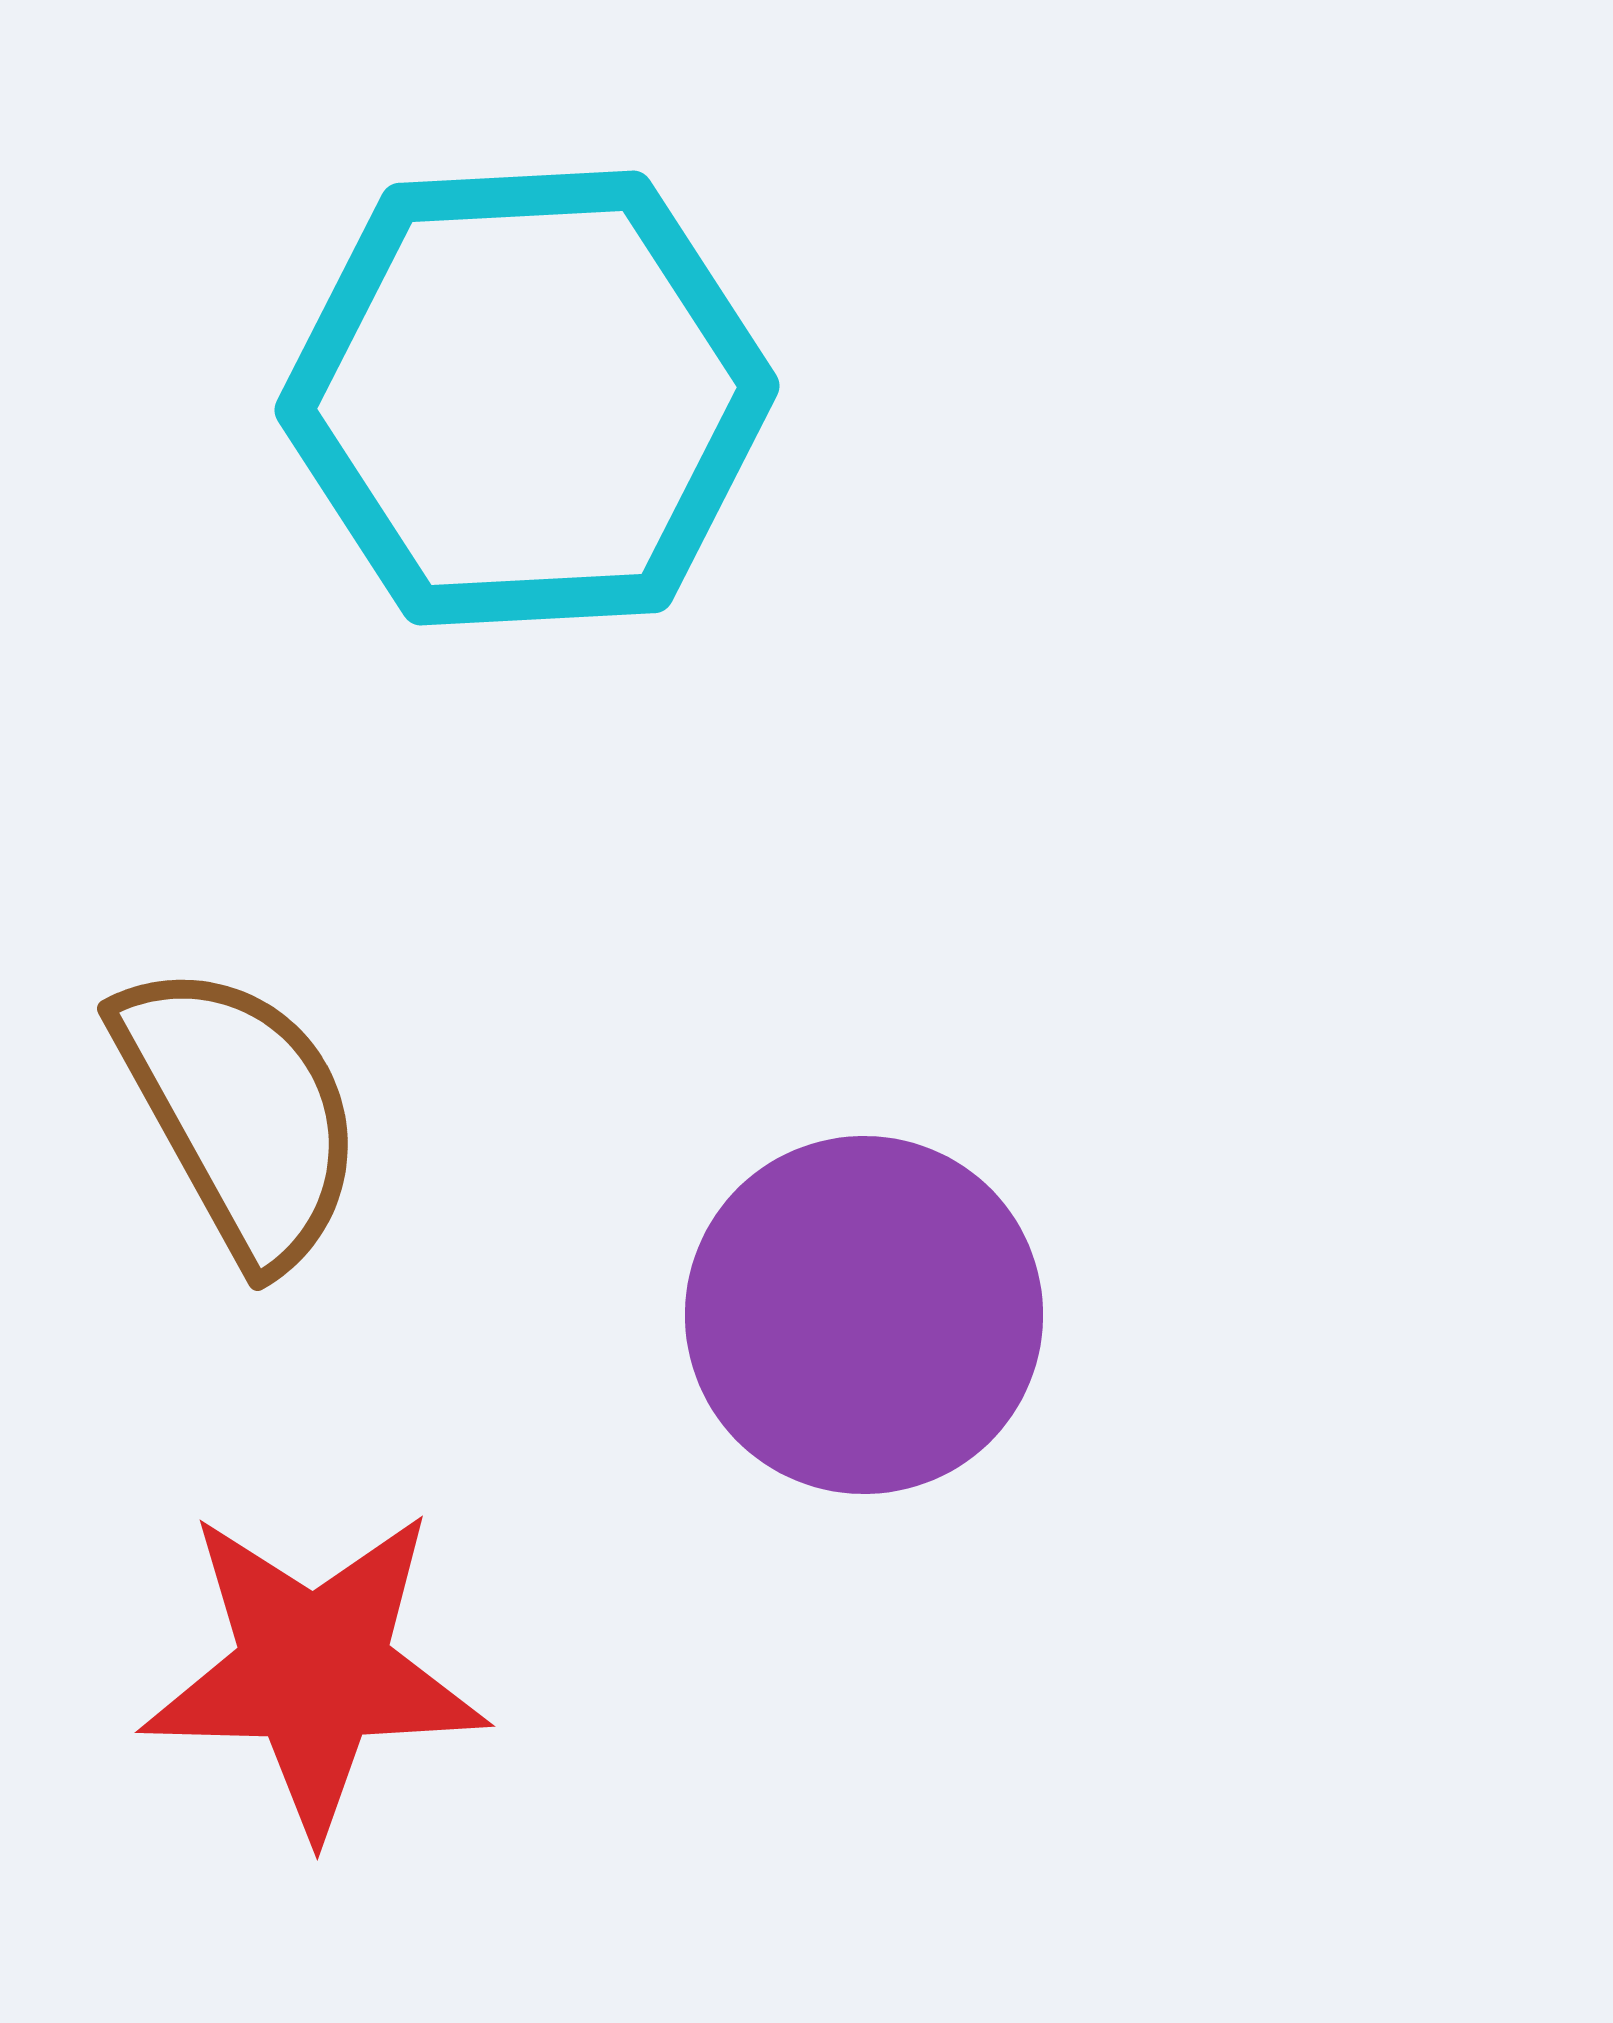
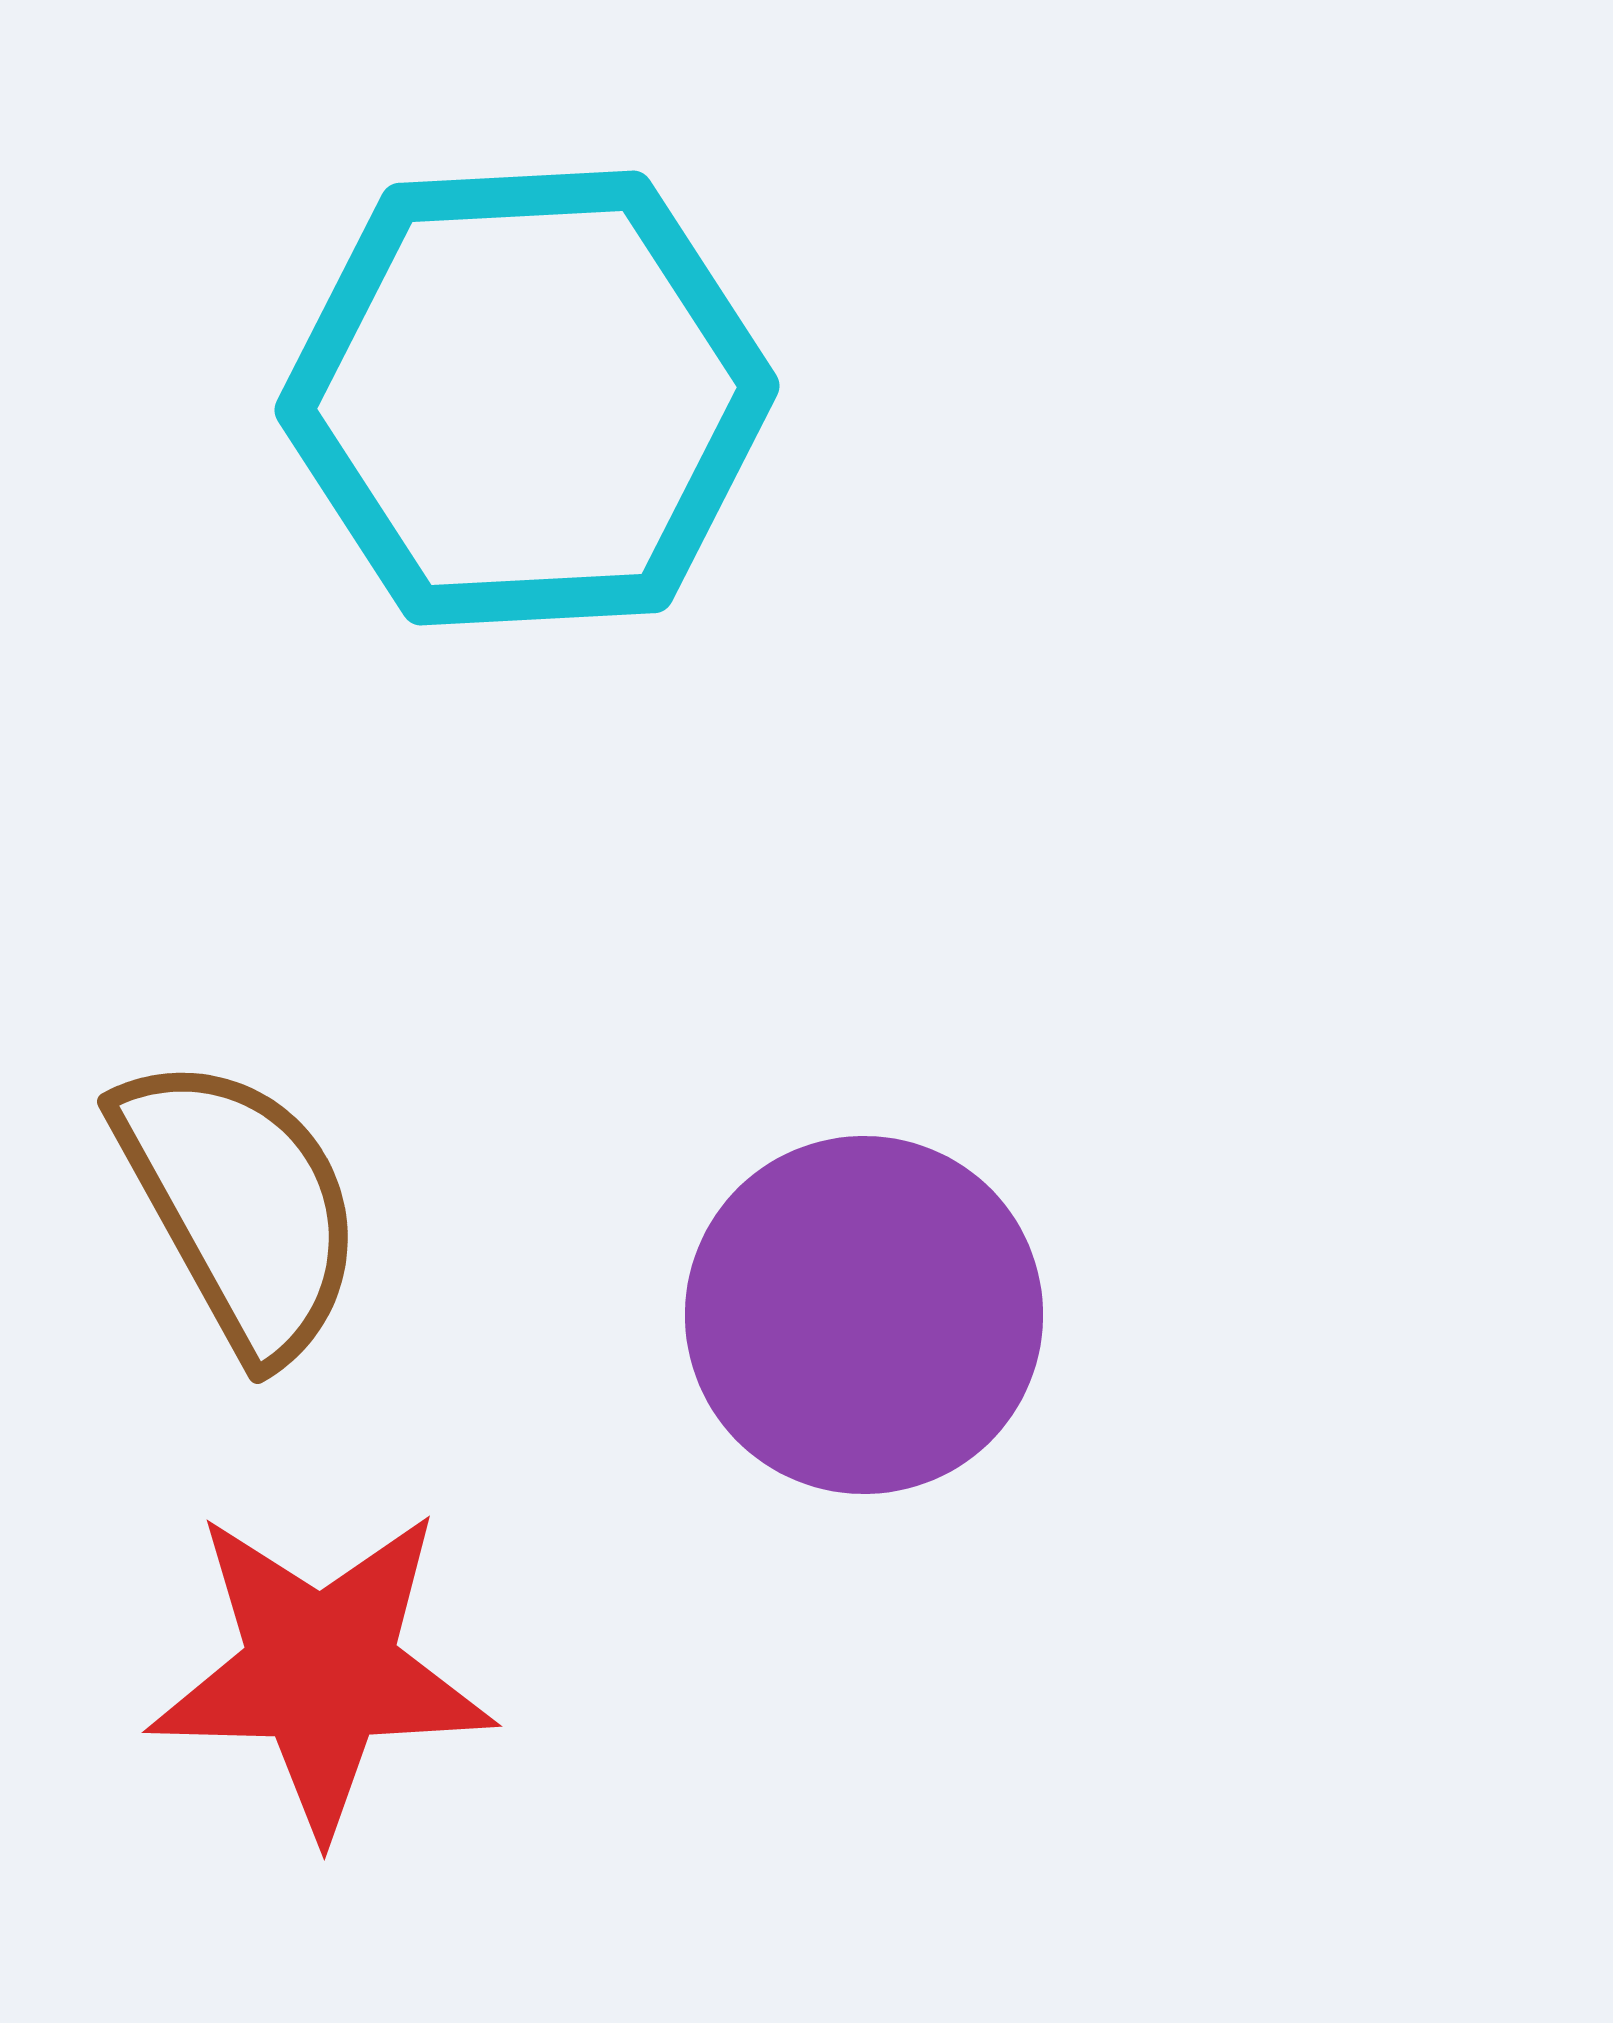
brown semicircle: moved 93 px down
red star: moved 7 px right
